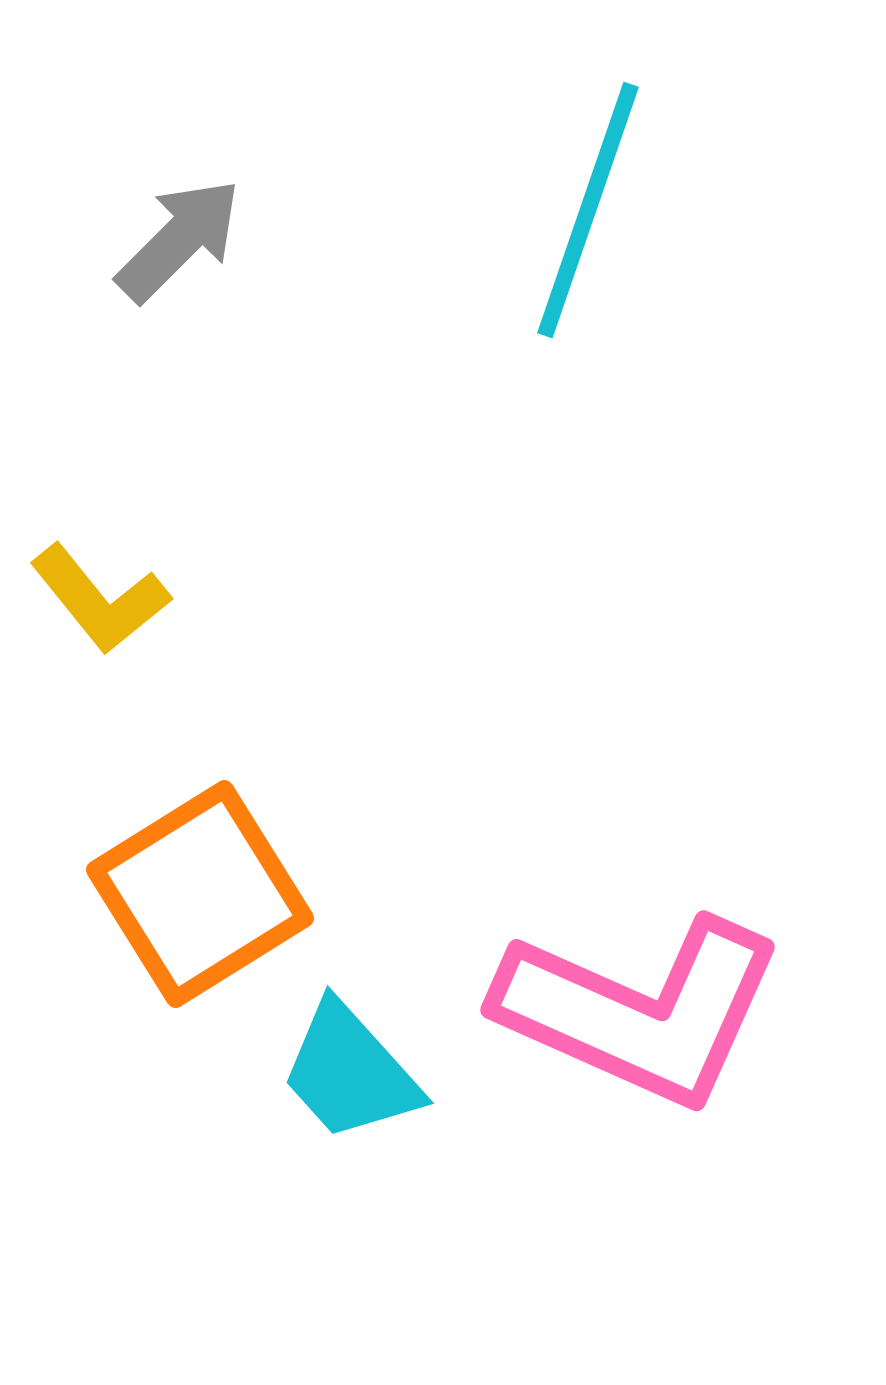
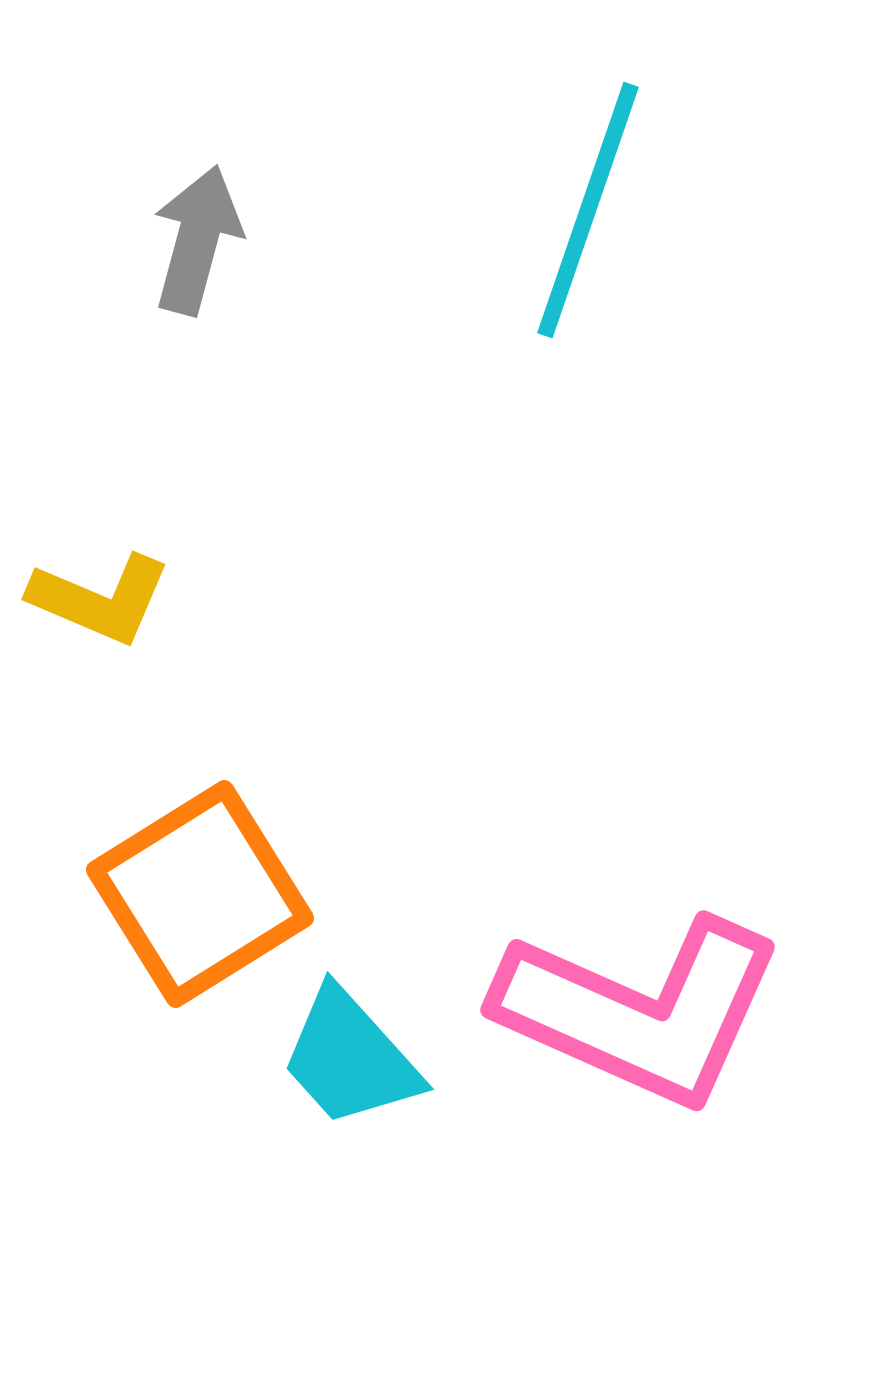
gray arrow: moved 18 px right; rotated 30 degrees counterclockwise
yellow L-shape: rotated 28 degrees counterclockwise
cyan trapezoid: moved 14 px up
